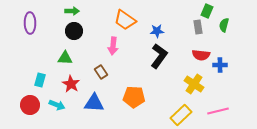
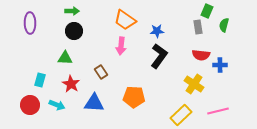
pink arrow: moved 8 px right
